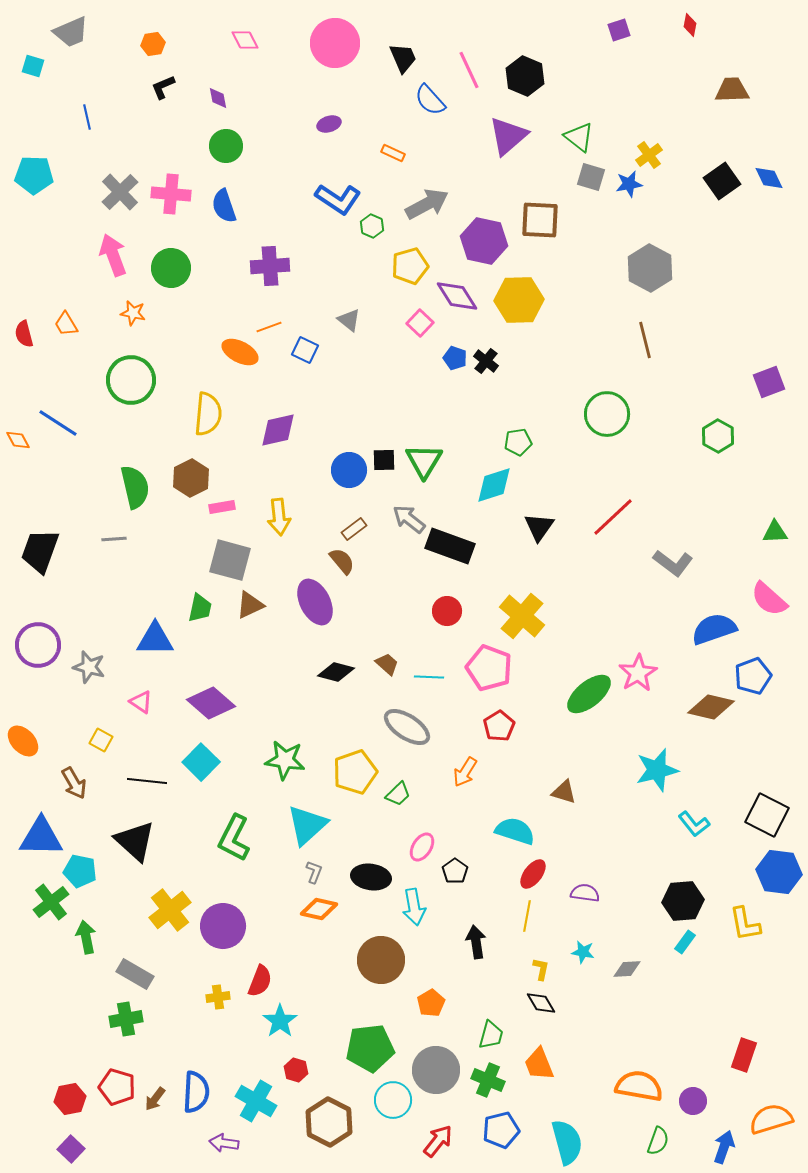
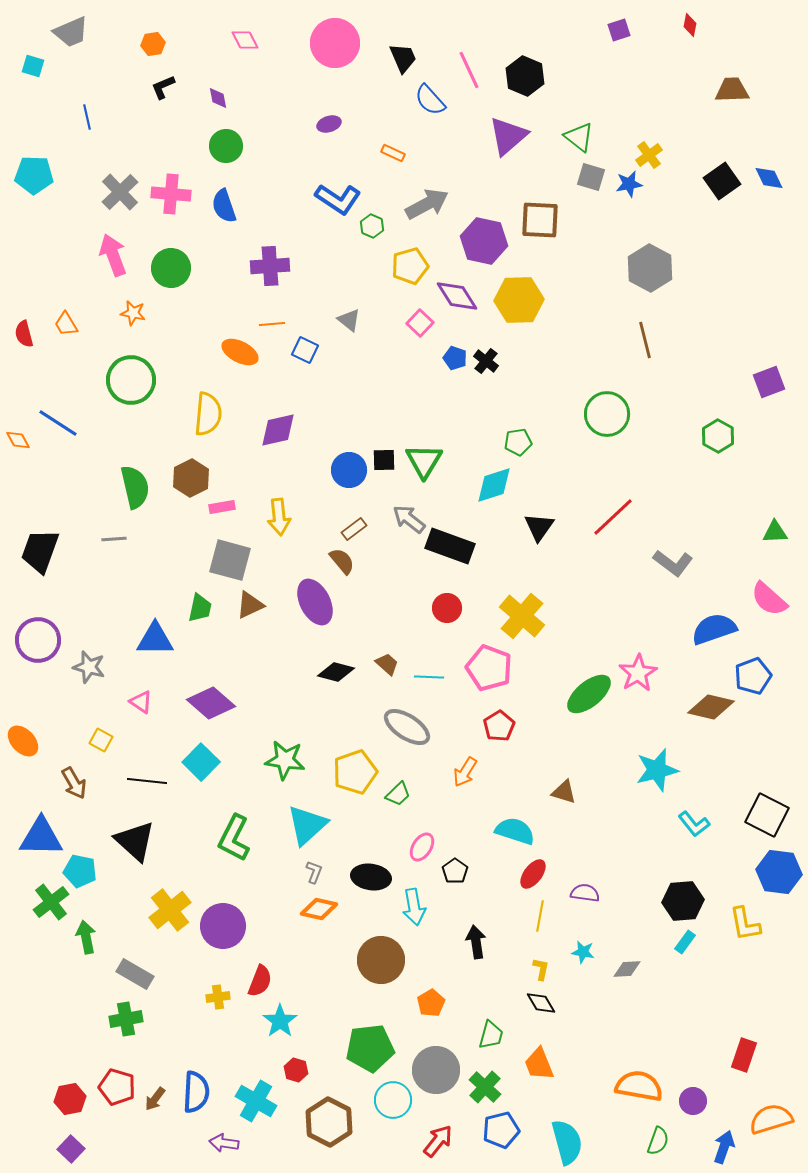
orange line at (269, 327): moved 3 px right, 3 px up; rotated 15 degrees clockwise
red circle at (447, 611): moved 3 px up
purple circle at (38, 645): moved 5 px up
yellow line at (527, 916): moved 13 px right
green cross at (488, 1080): moved 3 px left, 7 px down; rotated 20 degrees clockwise
